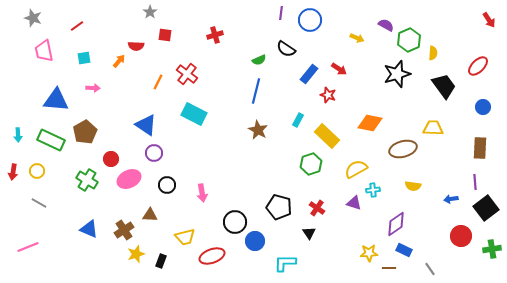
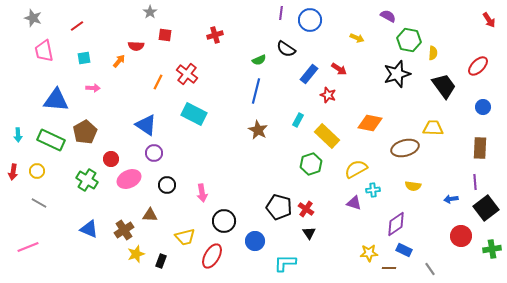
purple semicircle at (386, 25): moved 2 px right, 9 px up
green hexagon at (409, 40): rotated 25 degrees counterclockwise
brown ellipse at (403, 149): moved 2 px right, 1 px up
red cross at (317, 208): moved 11 px left, 1 px down
black circle at (235, 222): moved 11 px left, 1 px up
red ellipse at (212, 256): rotated 40 degrees counterclockwise
